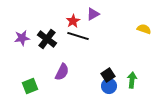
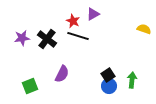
red star: rotated 16 degrees counterclockwise
purple semicircle: moved 2 px down
